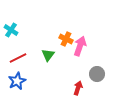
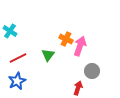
cyan cross: moved 1 px left, 1 px down
gray circle: moved 5 px left, 3 px up
